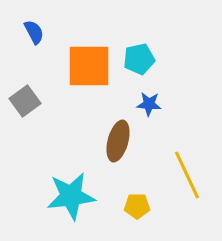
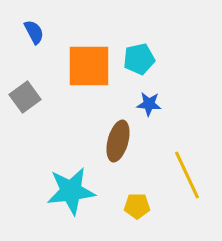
gray square: moved 4 px up
cyan star: moved 5 px up
